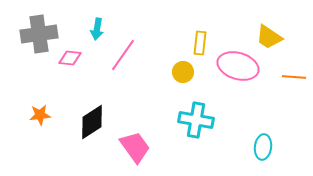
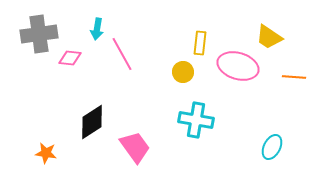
pink line: moved 1 px left, 1 px up; rotated 64 degrees counterclockwise
orange star: moved 6 px right, 38 px down; rotated 15 degrees clockwise
cyan ellipse: moved 9 px right; rotated 20 degrees clockwise
